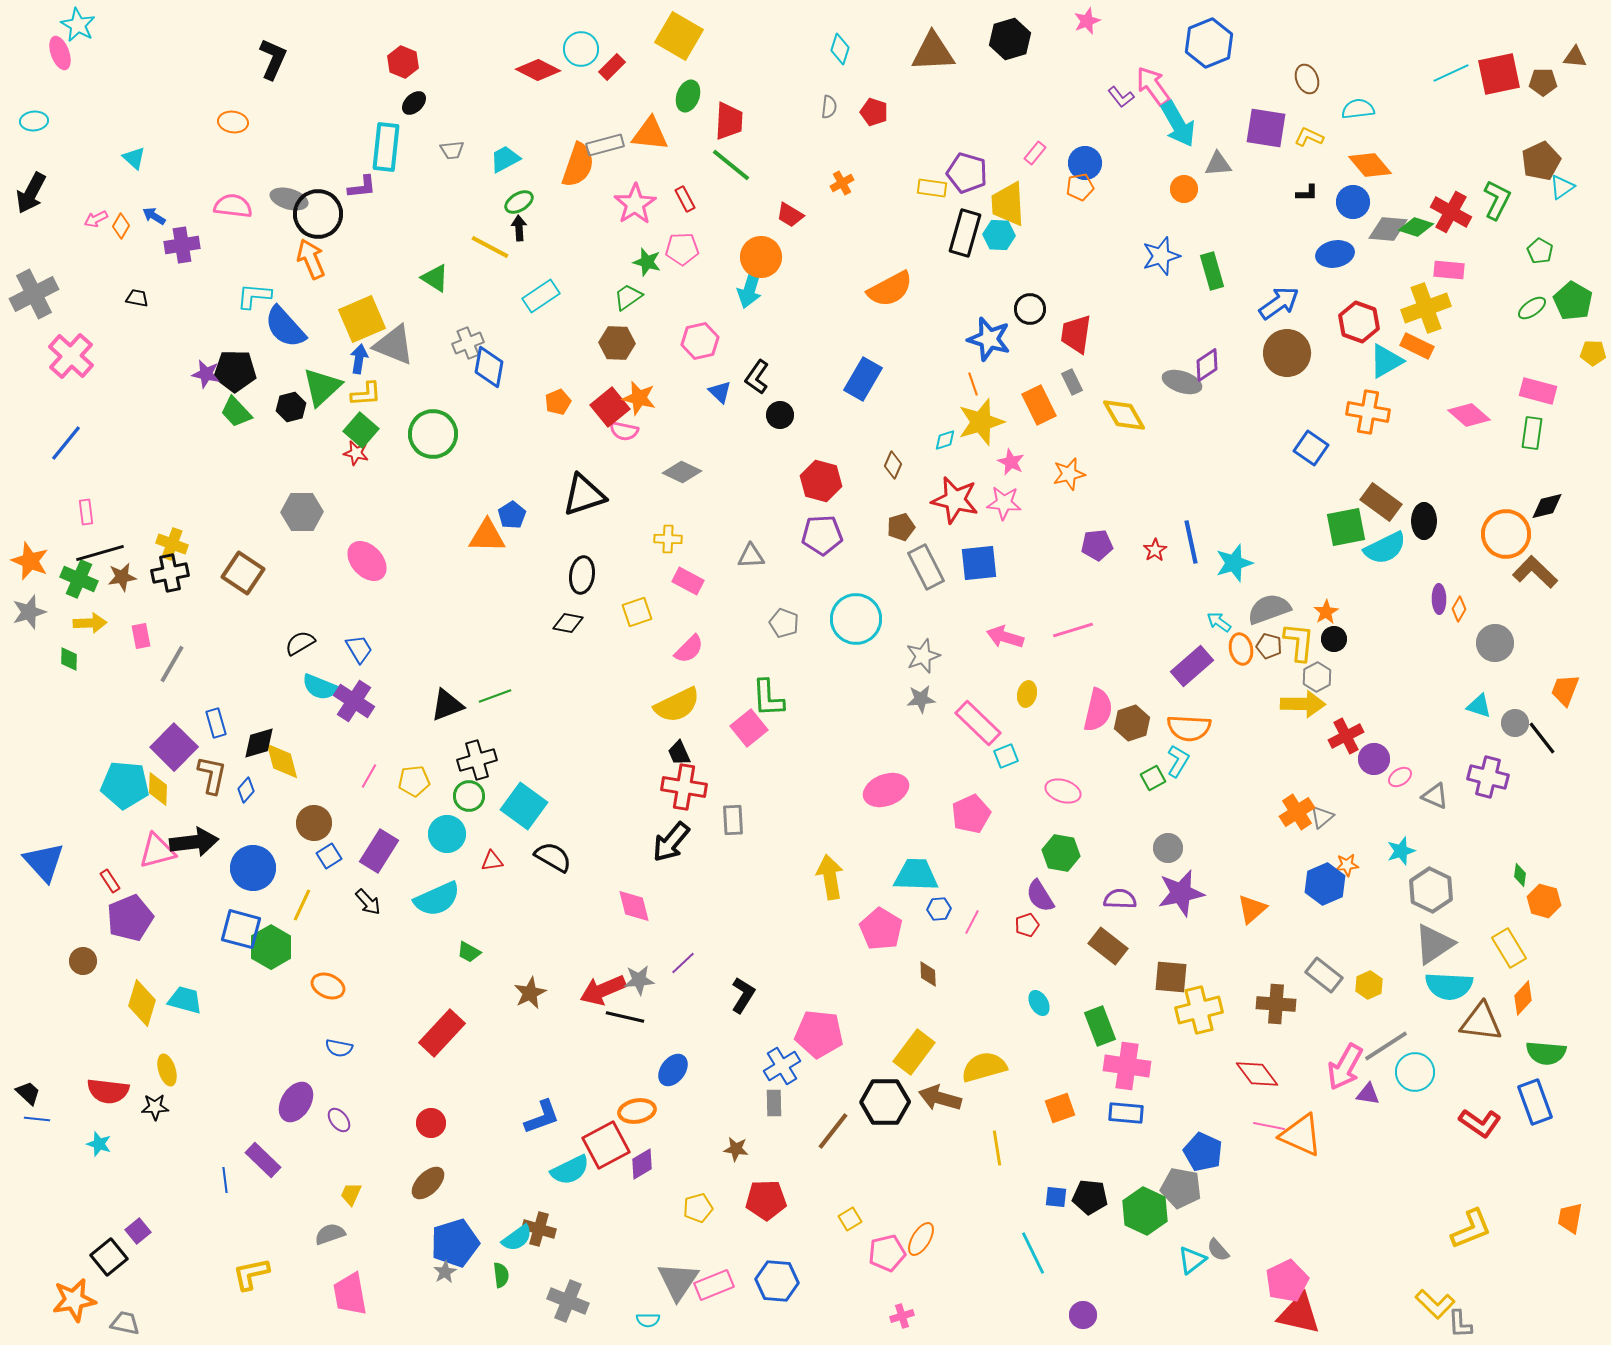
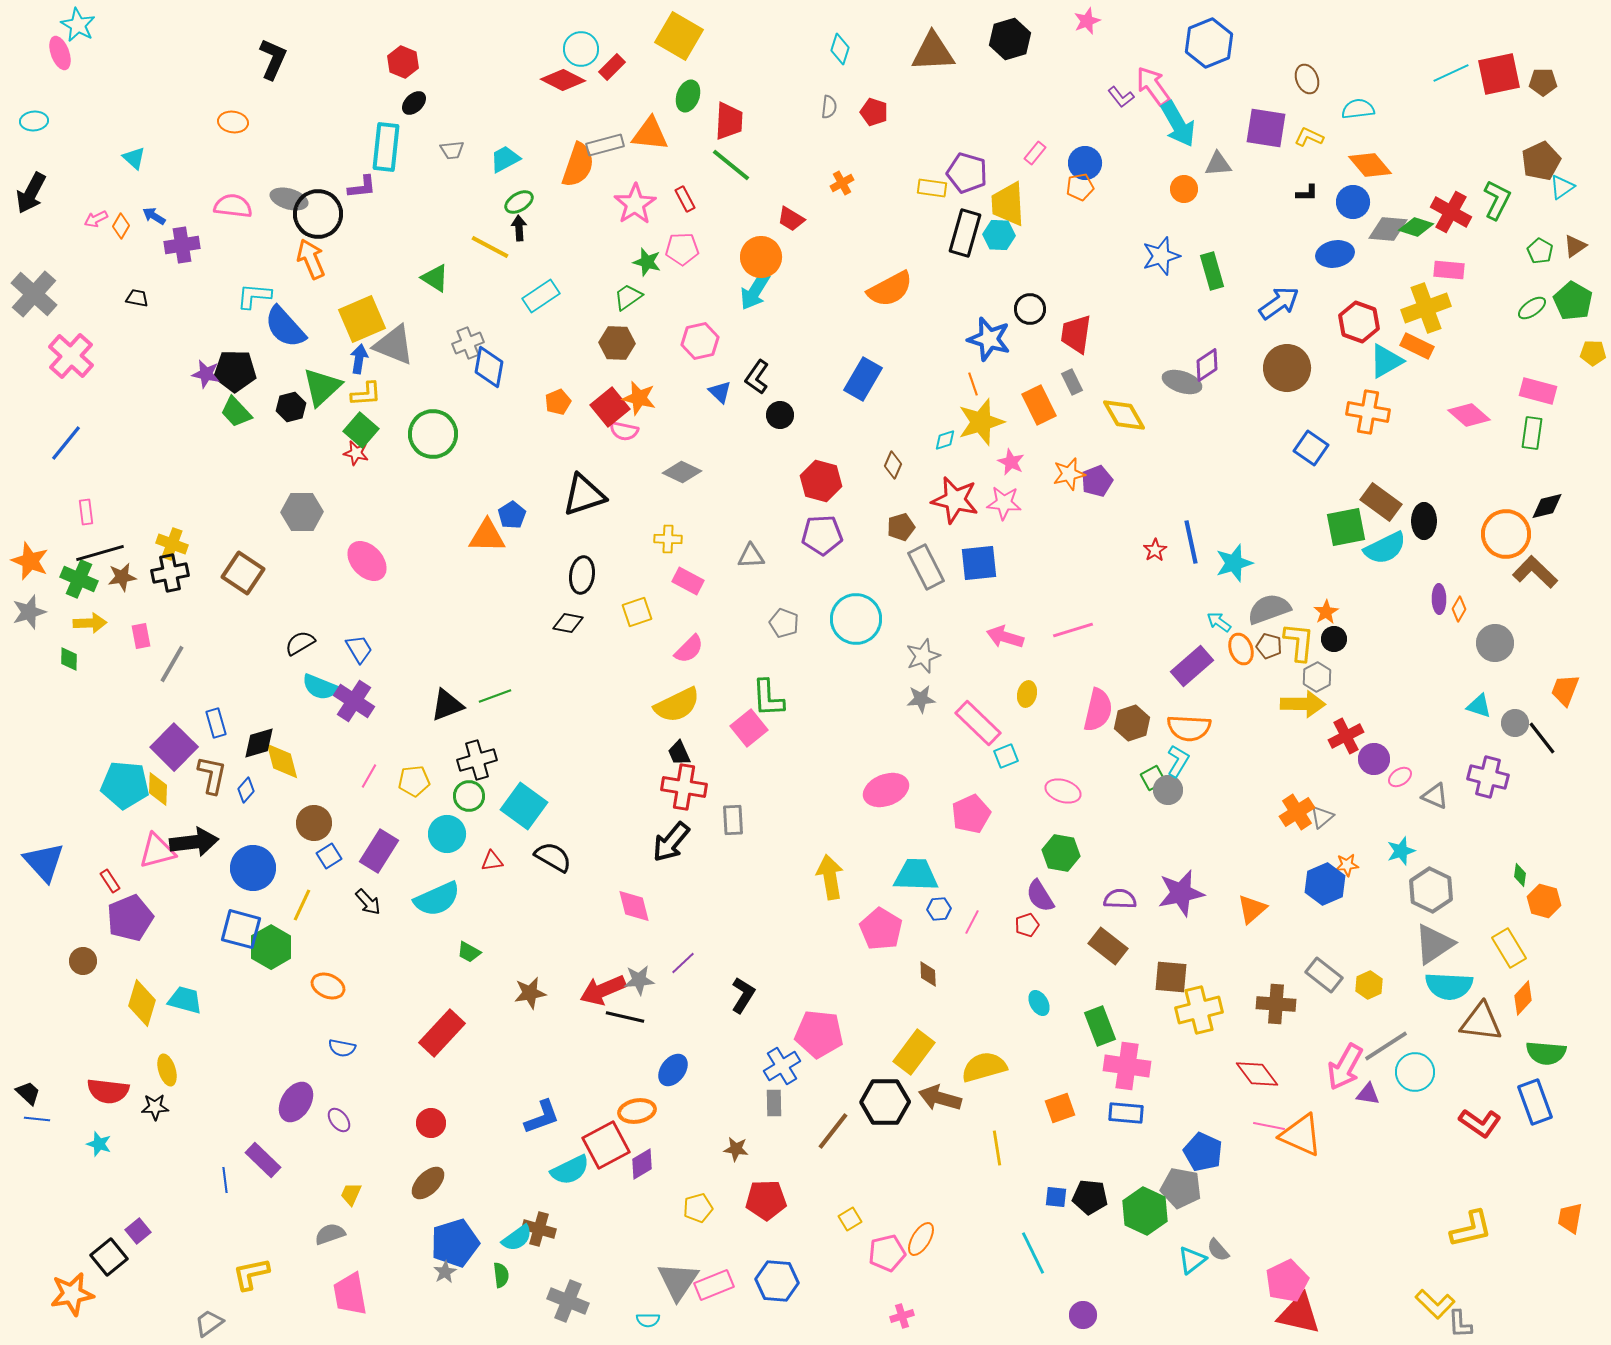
brown triangle at (1575, 57): moved 189 px down; rotated 40 degrees counterclockwise
red diamond at (538, 70): moved 25 px right, 10 px down
red trapezoid at (790, 215): moved 1 px right, 4 px down
cyan arrow at (750, 288): moved 5 px right, 3 px down; rotated 15 degrees clockwise
gray cross at (34, 294): rotated 21 degrees counterclockwise
brown circle at (1287, 353): moved 15 px down
purple pentagon at (1097, 545): moved 64 px up; rotated 16 degrees counterclockwise
orange ellipse at (1241, 649): rotated 8 degrees counterclockwise
gray circle at (1168, 848): moved 58 px up
brown star at (530, 993): rotated 16 degrees clockwise
blue semicircle at (339, 1048): moved 3 px right
yellow L-shape at (1471, 1229): rotated 9 degrees clockwise
orange star at (74, 1300): moved 2 px left, 6 px up
gray trapezoid at (125, 1323): moved 84 px right; rotated 48 degrees counterclockwise
